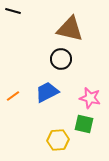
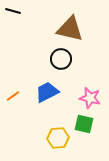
yellow hexagon: moved 2 px up
